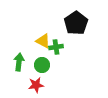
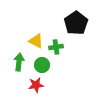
yellow triangle: moved 7 px left
